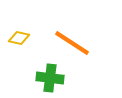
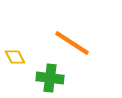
yellow diamond: moved 4 px left, 19 px down; rotated 50 degrees clockwise
